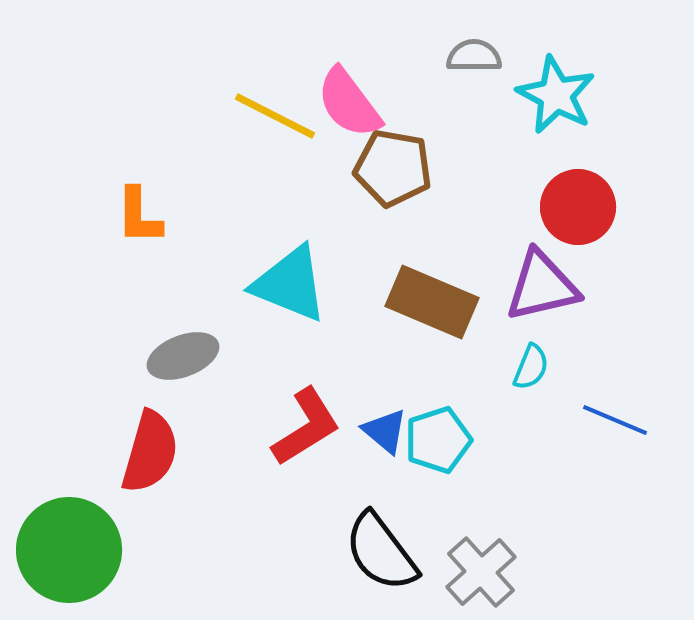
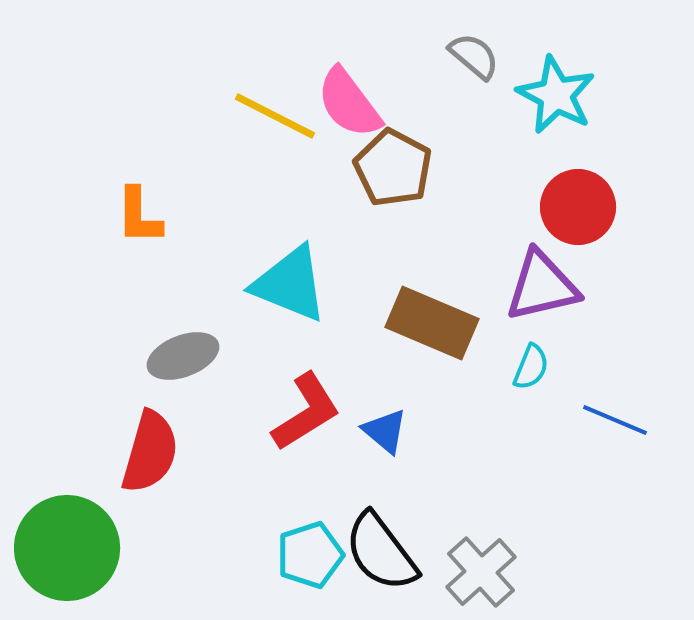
gray semicircle: rotated 40 degrees clockwise
brown pentagon: rotated 18 degrees clockwise
brown rectangle: moved 21 px down
red L-shape: moved 15 px up
cyan pentagon: moved 128 px left, 115 px down
green circle: moved 2 px left, 2 px up
